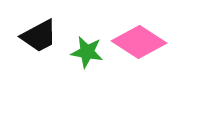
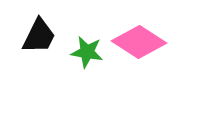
black trapezoid: rotated 36 degrees counterclockwise
